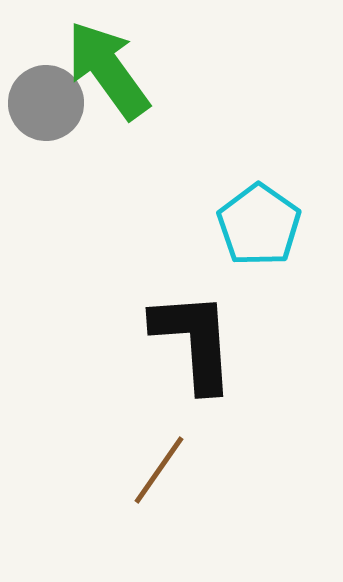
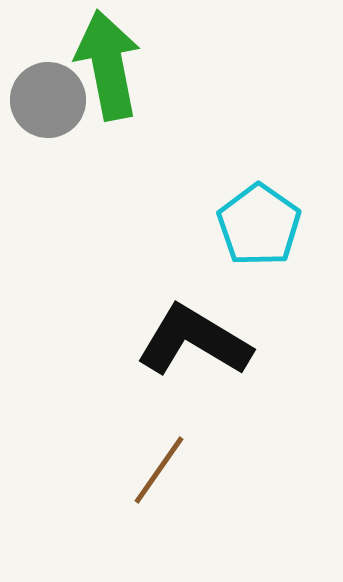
green arrow: moved 5 px up; rotated 25 degrees clockwise
gray circle: moved 2 px right, 3 px up
black L-shape: rotated 55 degrees counterclockwise
